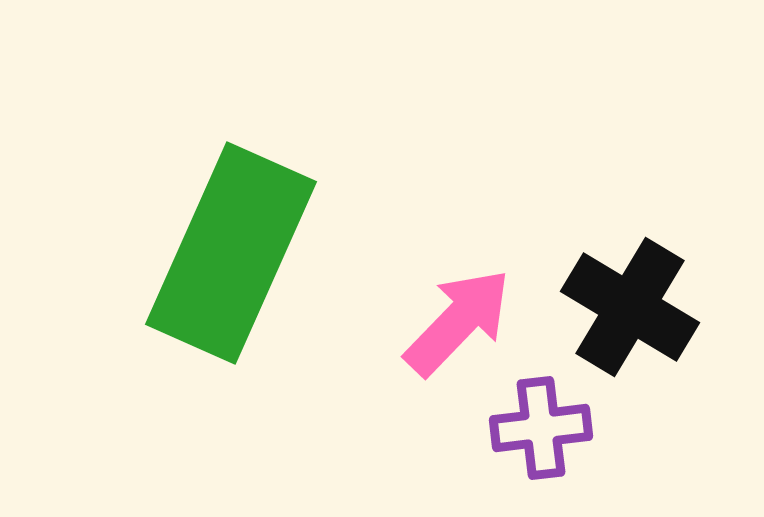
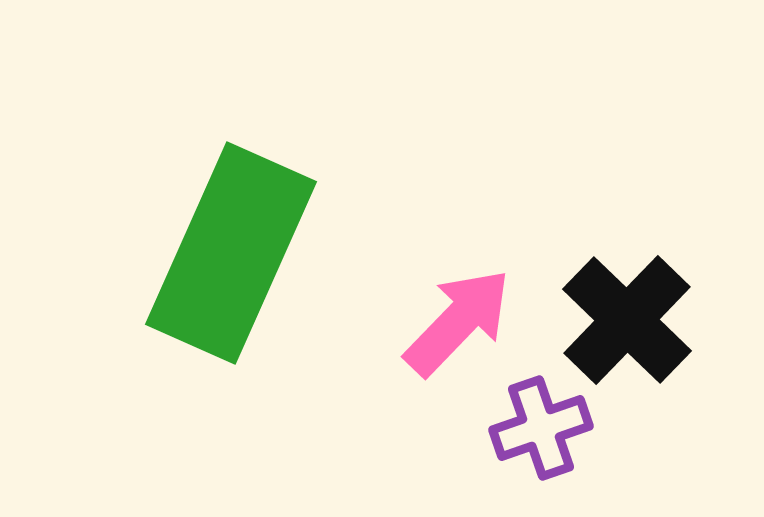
black cross: moved 3 px left, 13 px down; rotated 13 degrees clockwise
purple cross: rotated 12 degrees counterclockwise
